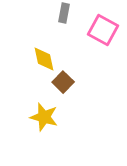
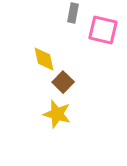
gray rectangle: moved 9 px right
pink square: rotated 16 degrees counterclockwise
yellow star: moved 13 px right, 3 px up
